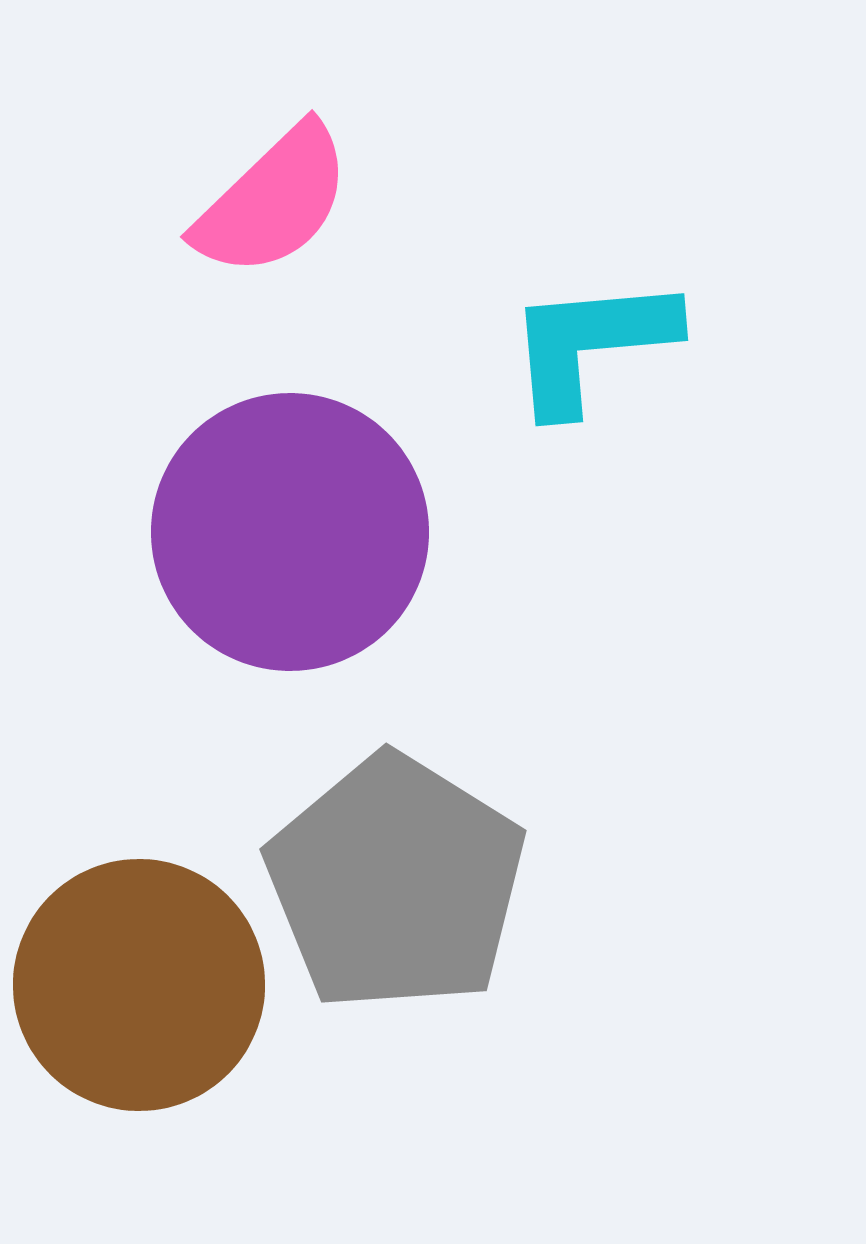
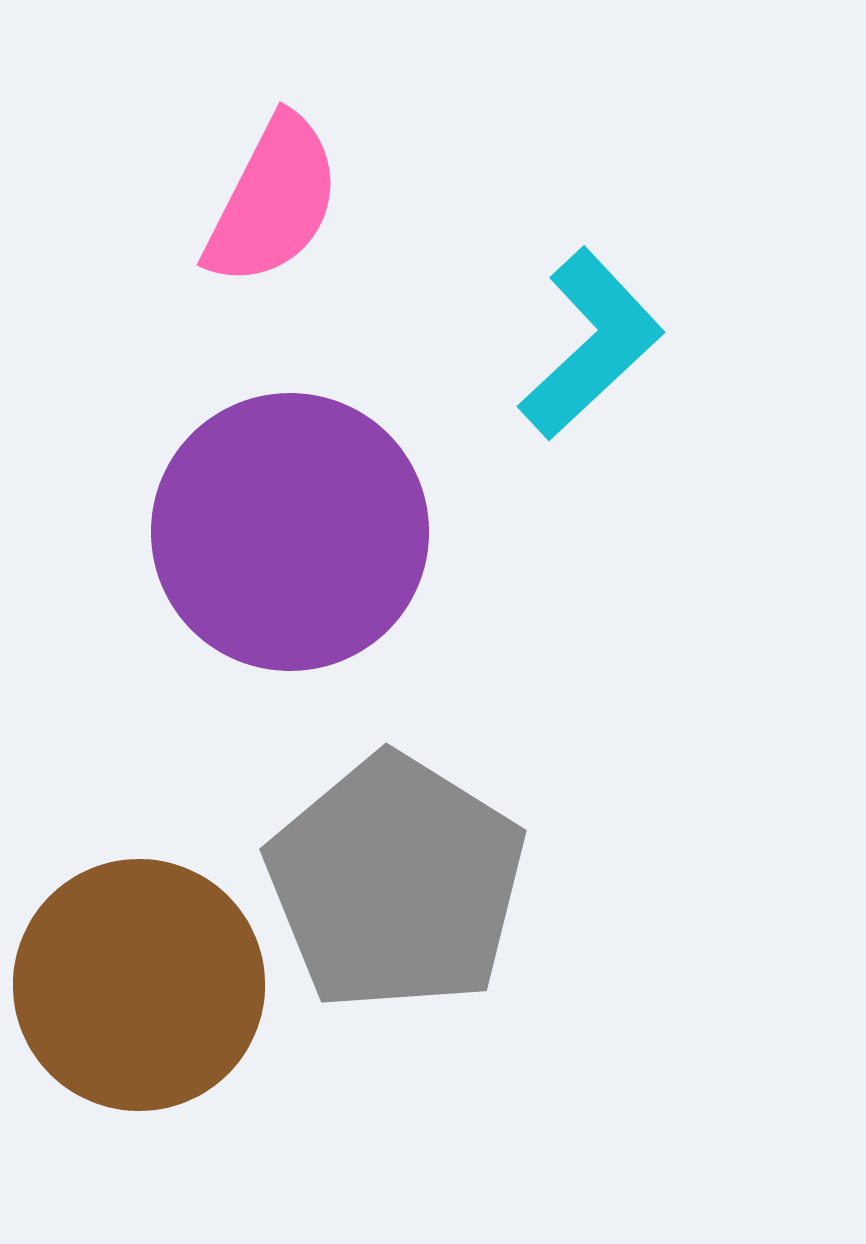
pink semicircle: rotated 19 degrees counterclockwise
cyan L-shape: rotated 142 degrees clockwise
